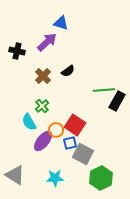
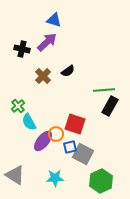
blue triangle: moved 7 px left, 3 px up
black cross: moved 5 px right, 2 px up
black rectangle: moved 7 px left, 5 px down
green cross: moved 24 px left
red square: moved 1 px up; rotated 15 degrees counterclockwise
orange circle: moved 4 px down
blue square: moved 4 px down
green hexagon: moved 3 px down
